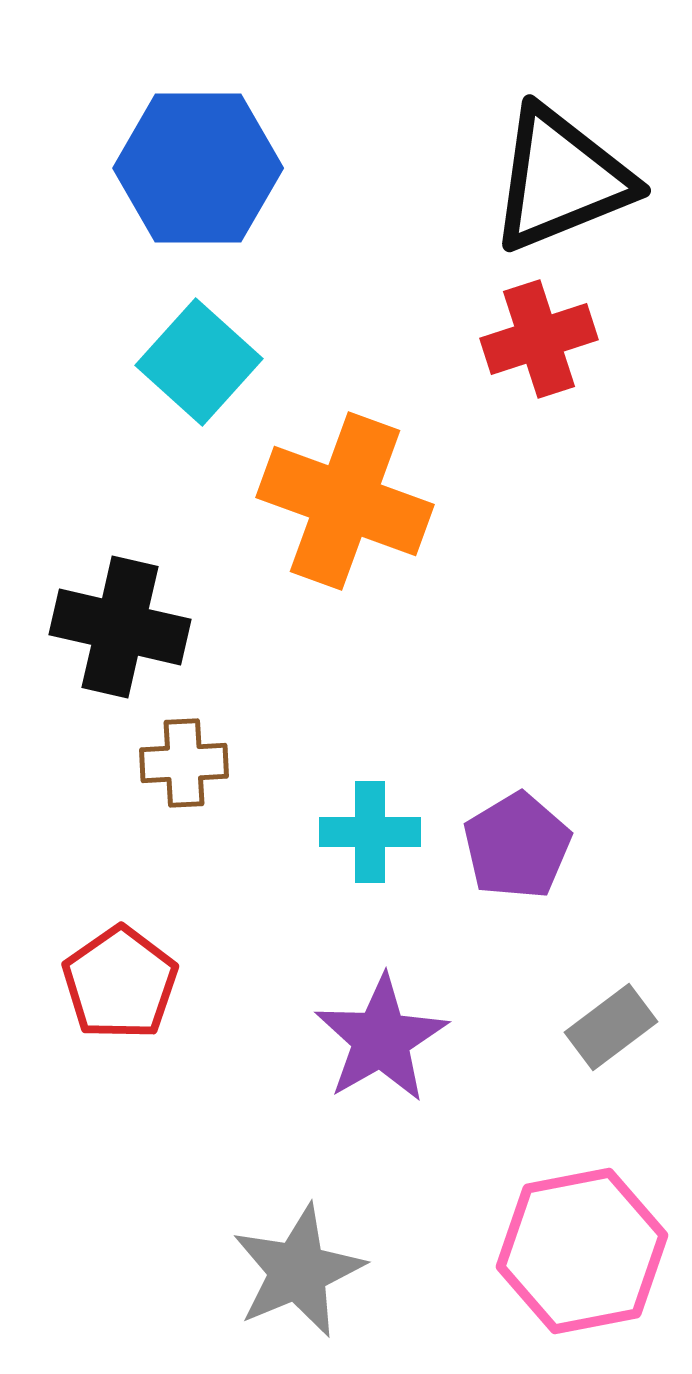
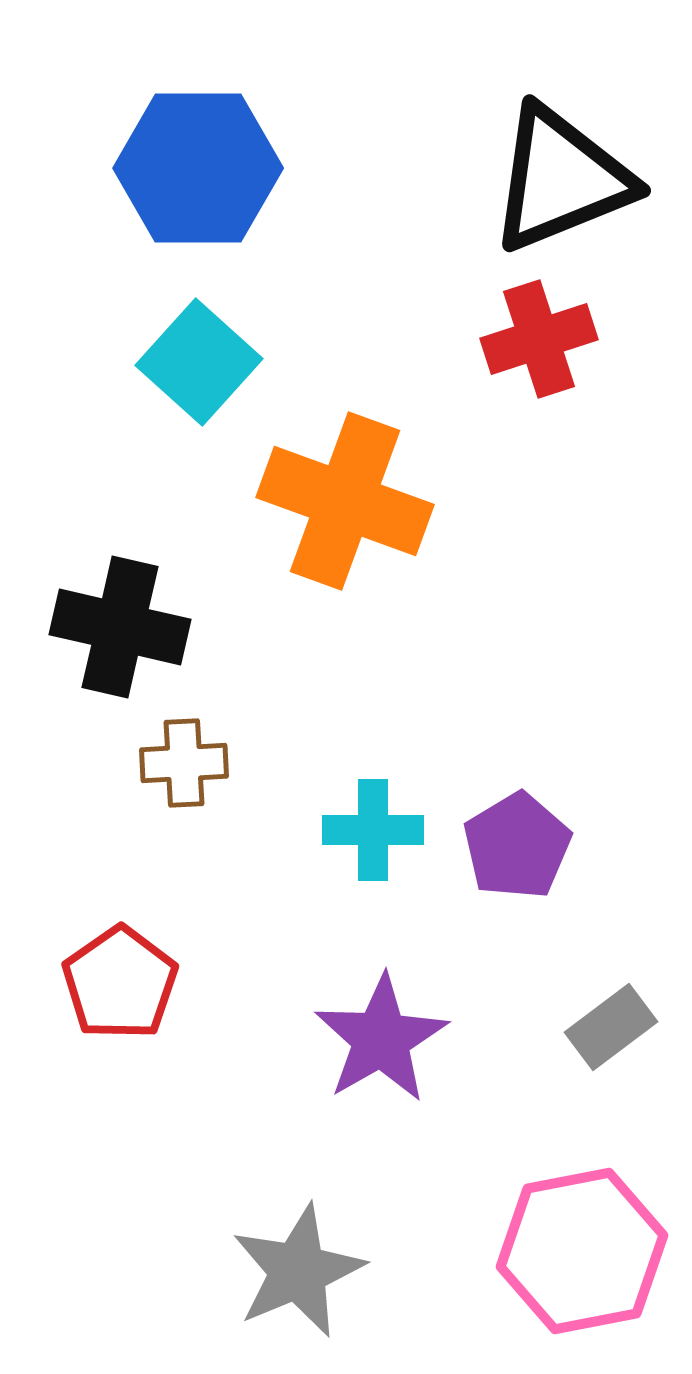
cyan cross: moved 3 px right, 2 px up
